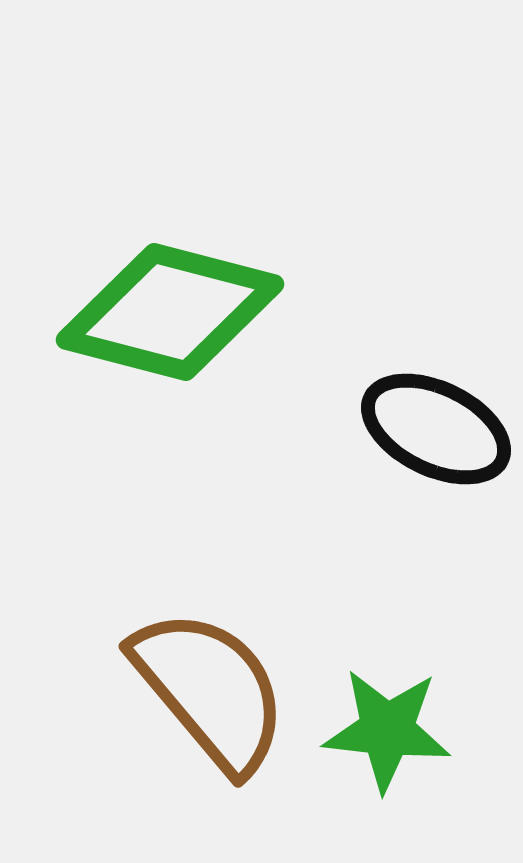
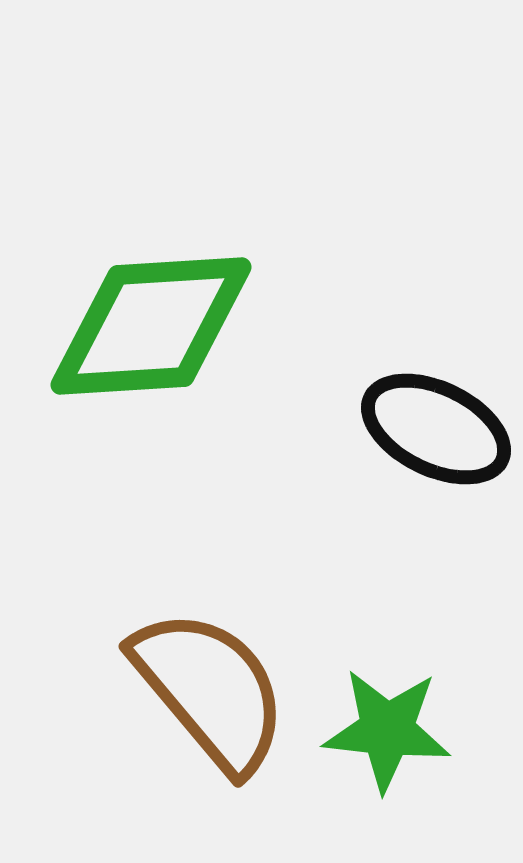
green diamond: moved 19 px left, 14 px down; rotated 18 degrees counterclockwise
